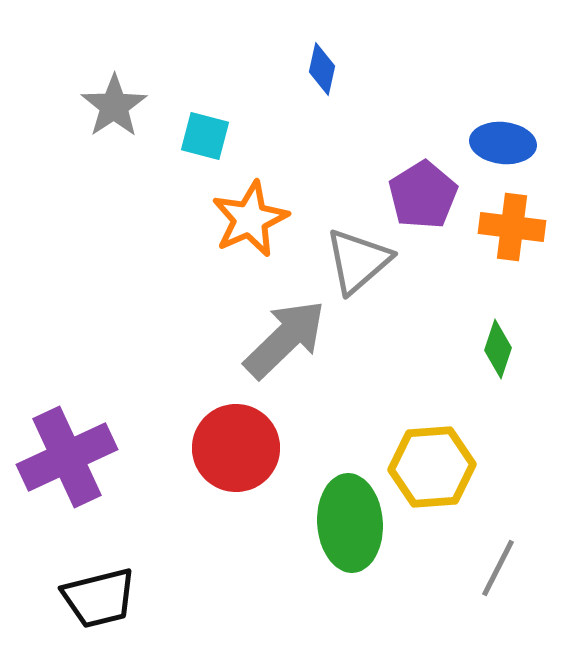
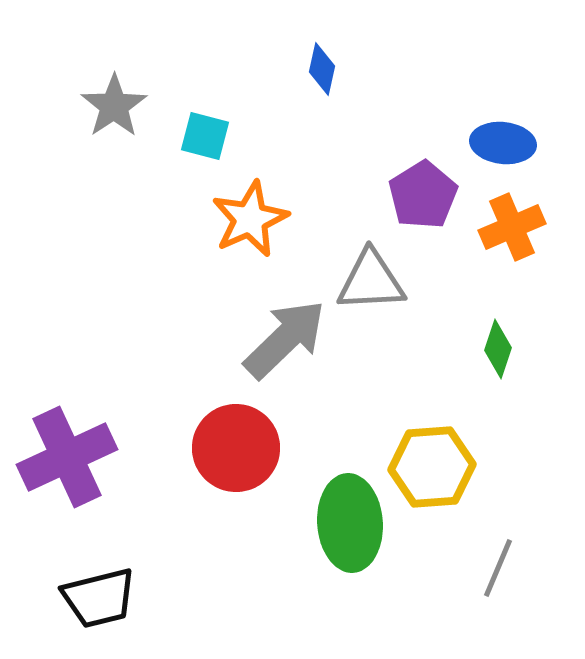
orange cross: rotated 30 degrees counterclockwise
gray triangle: moved 13 px right, 20 px down; rotated 38 degrees clockwise
gray line: rotated 4 degrees counterclockwise
